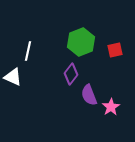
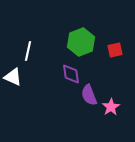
purple diamond: rotated 45 degrees counterclockwise
